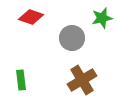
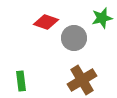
red diamond: moved 15 px right, 5 px down
gray circle: moved 2 px right
green rectangle: moved 1 px down
